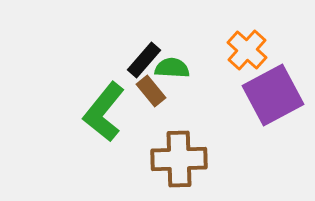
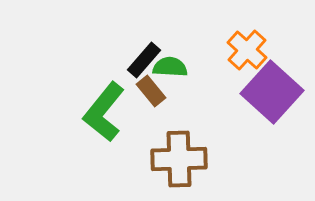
green semicircle: moved 2 px left, 1 px up
purple square: moved 1 px left, 3 px up; rotated 20 degrees counterclockwise
